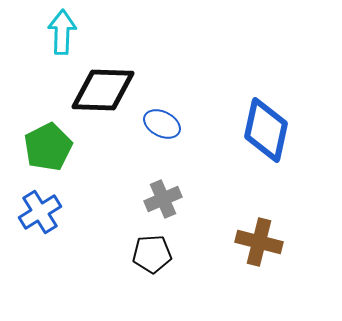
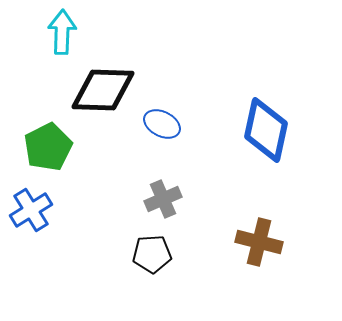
blue cross: moved 9 px left, 2 px up
